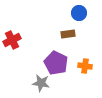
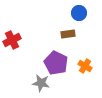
orange cross: rotated 24 degrees clockwise
